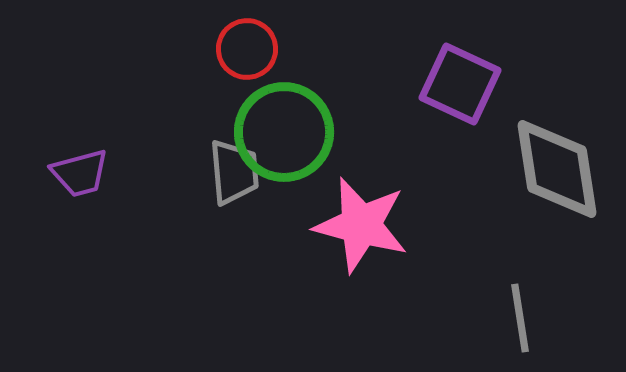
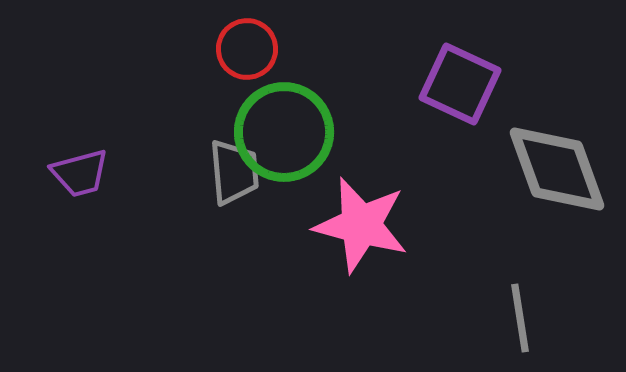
gray diamond: rotated 11 degrees counterclockwise
